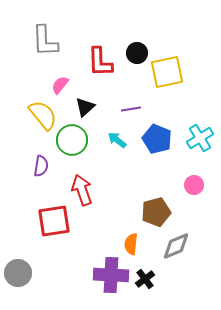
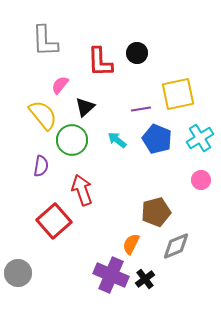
yellow square: moved 11 px right, 22 px down
purple line: moved 10 px right
pink circle: moved 7 px right, 5 px up
red square: rotated 32 degrees counterclockwise
orange semicircle: rotated 20 degrees clockwise
purple cross: rotated 20 degrees clockwise
